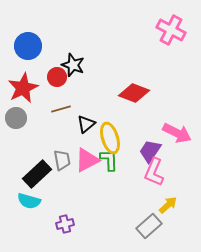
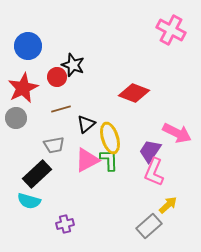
gray trapezoid: moved 8 px left, 15 px up; rotated 90 degrees clockwise
